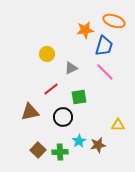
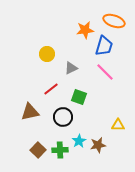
green square: rotated 28 degrees clockwise
green cross: moved 2 px up
